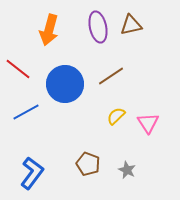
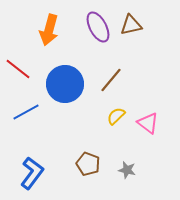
purple ellipse: rotated 16 degrees counterclockwise
brown line: moved 4 px down; rotated 16 degrees counterclockwise
pink triangle: rotated 20 degrees counterclockwise
gray star: rotated 12 degrees counterclockwise
